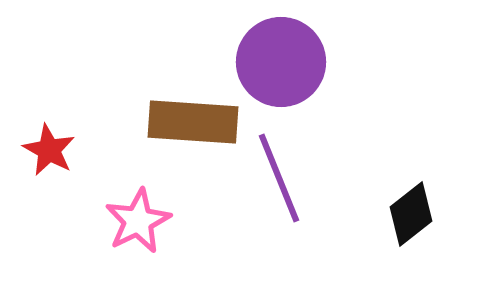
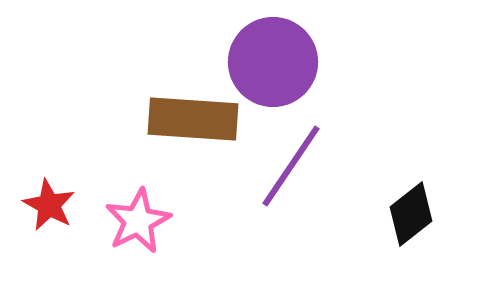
purple circle: moved 8 px left
brown rectangle: moved 3 px up
red star: moved 55 px down
purple line: moved 12 px right, 12 px up; rotated 56 degrees clockwise
